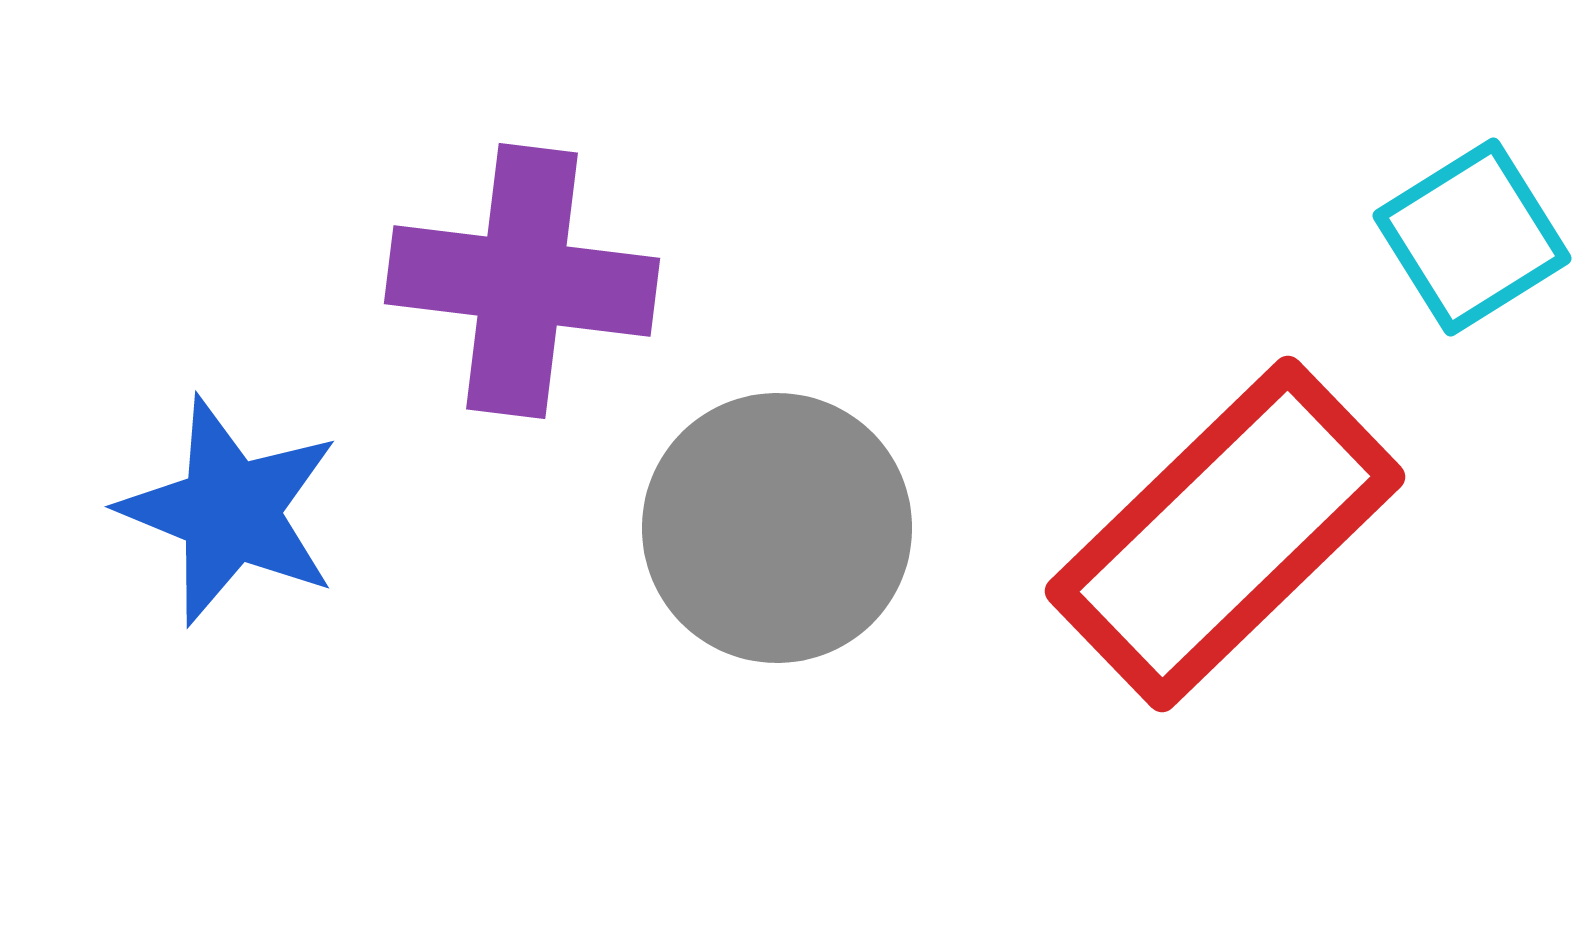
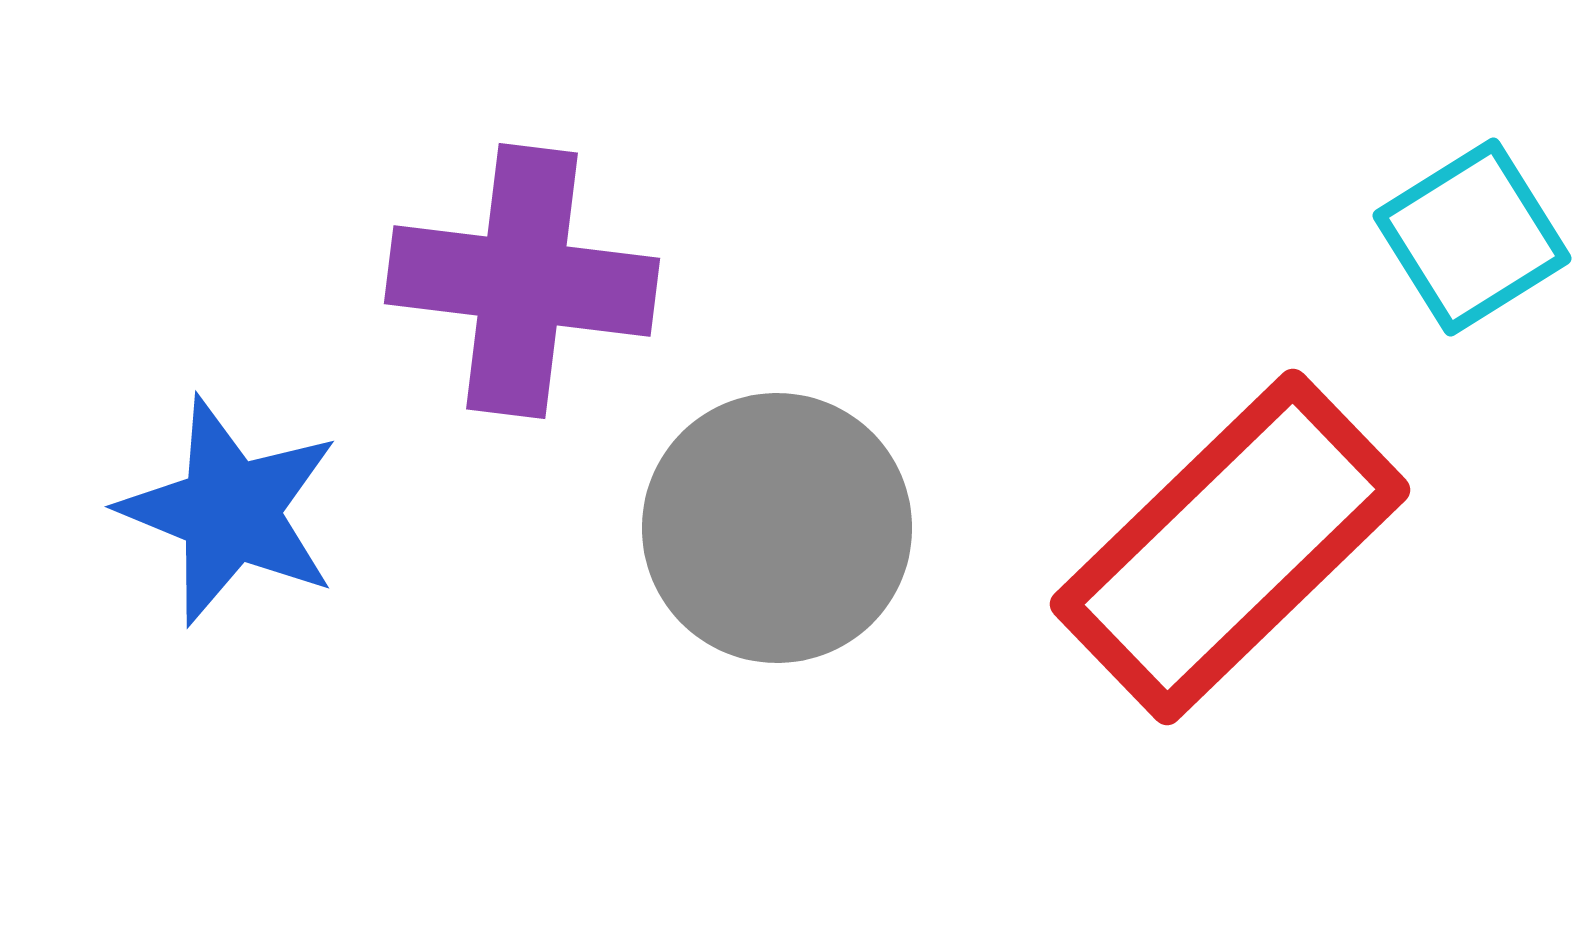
red rectangle: moved 5 px right, 13 px down
